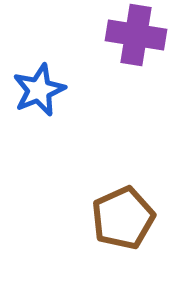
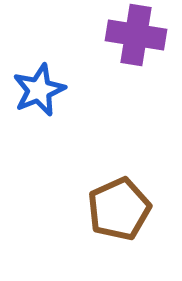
brown pentagon: moved 4 px left, 9 px up
